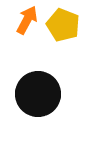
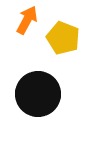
yellow pentagon: moved 13 px down
